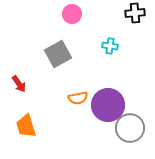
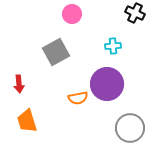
black cross: rotated 30 degrees clockwise
cyan cross: moved 3 px right; rotated 14 degrees counterclockwise
gray square: moved 2 px left, 2 px up
red arrow: rotated 30 degrees clockwise
purple circle: moved 1 px left, 21 px up
orange trapezoid: moved 1 px right, 5 px up
